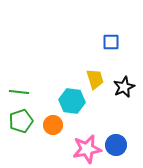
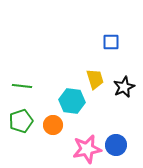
green line: moved 3 px right, 6 px up
